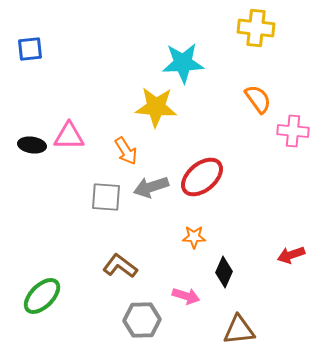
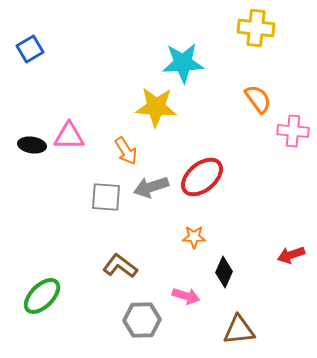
blue square: rotated 24 degrees counterclockwise
